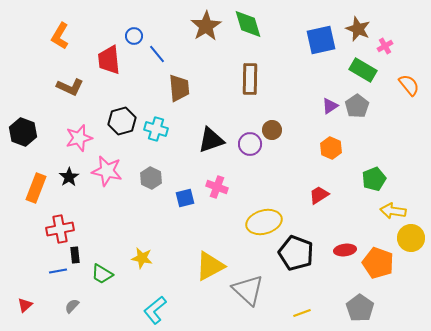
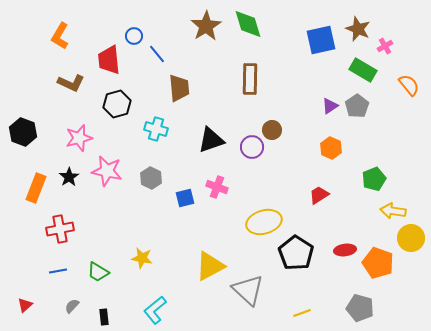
brown L-shape at (70, 87): moved 1 px right, 4 px up
black hexagon at (122, 121): moved 5 px left, 17 px up
purple circle at (250, 144): moved 2 px right, 3 px down
black pentagon at (296, 253): rotated 12 degrees clockwise
black rectangle at (75, 255): moved 29 px right, 62 px down
green trapezoid at (102, 274): moved 4 px left, 2 px up
gray pentagon at (360, 308): rotated 20 degrees counterclockwise
